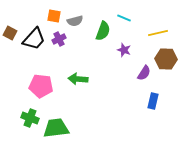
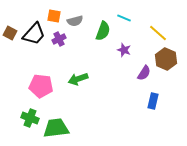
yellow line: rotated 54 degrees clockwise
black trapezoid: moved 5 px up
brown hexagon: rotated 20 degrees clockwise
green arrow: rotated 24 degrees counterclockwise
